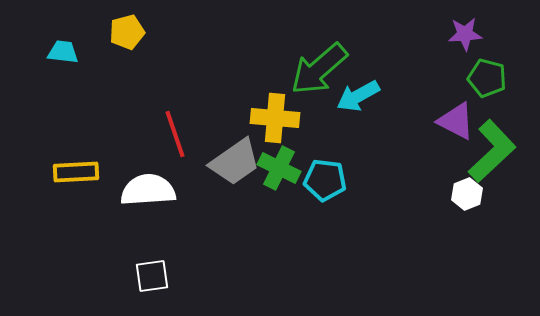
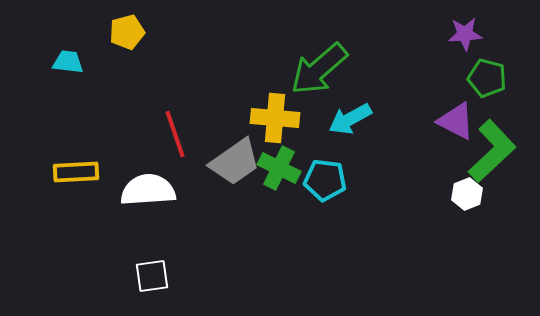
cyan trapezoid: moved 5 px right, 10 px down
cyan arrow: moved 8 px left, 23 px down
